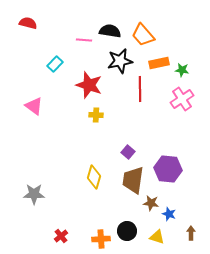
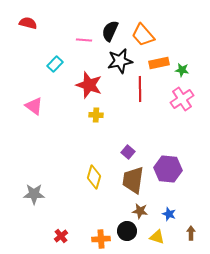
black semicircle: rotated 75 degrees counterclockwise
brown star: moved 11 px left, 8 px down
